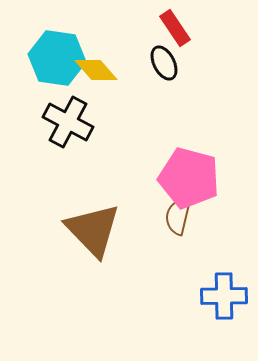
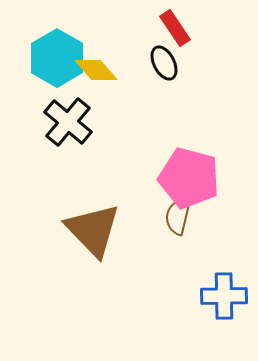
cyan hexagon: rotated 22 degrees clockwise
black cross: rotated 12 degrees clockwise
